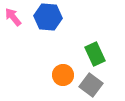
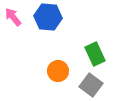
orange circle: moved 5 px left, 4 px up
